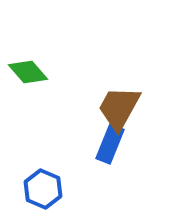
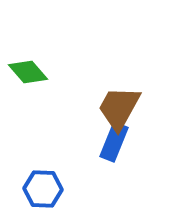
blue rectangle: moved 4 px right, 2 px up
blue hexagon: rotated 21 degrees counterclockwise
